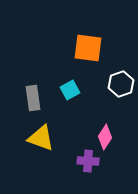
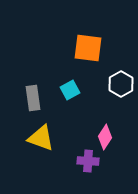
white hexagon: rotated 10 degrees counterclockwise
